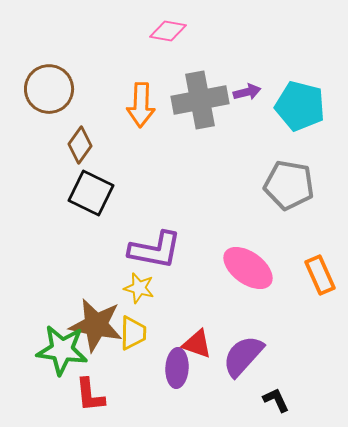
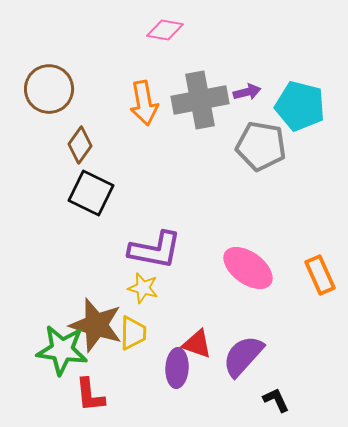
pink diamond: moved 3 px left, 1 px up
orange arrow: moved 3 px right, 2 px up; rotated 12 degrees counterclockwise
gray pentagon: moved 28 px left, 39 px up
yellow star: moved 4 px right
brown star: rotated 6 degrees clockwise
